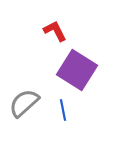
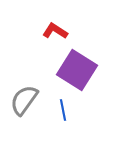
red L-shape: rotated 30 degrees counterclockwise
gray semicircle: moved 3 px up; rotated 12 degrees counterclockwise
